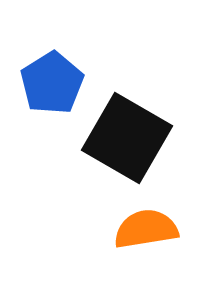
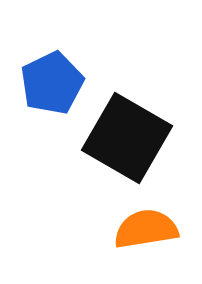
blue pentagon: rotated 6 degrees clockwise
